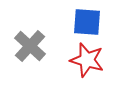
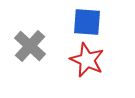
red star: rotated 8 degrees clockwise
